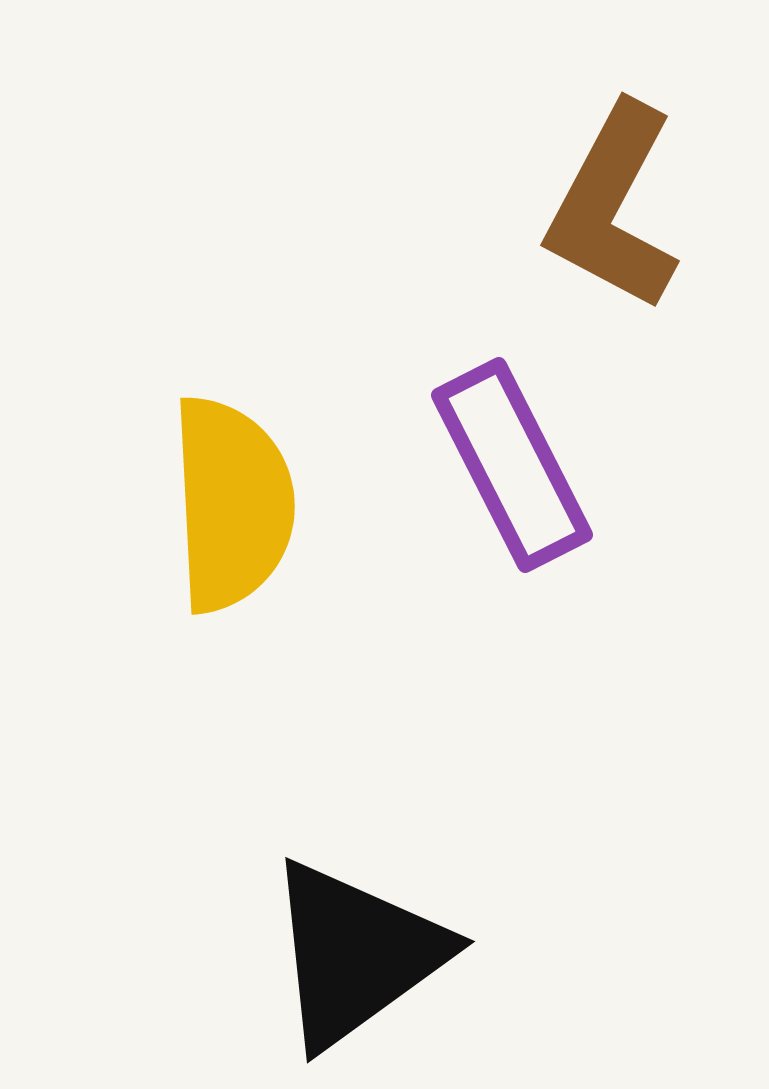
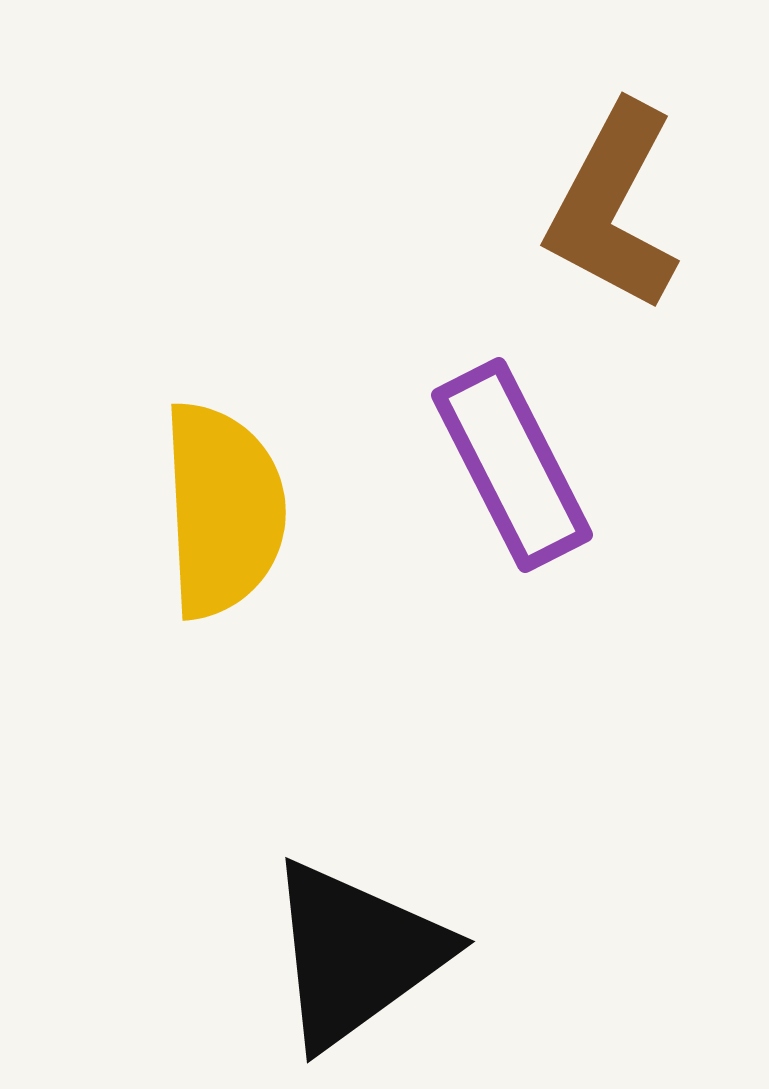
yellow semicircle: moved 9 px left, 6 px down
